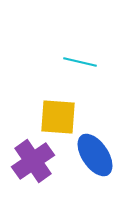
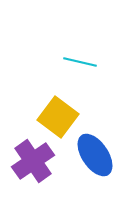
yellow square: rotated 33 degrees clockwise
